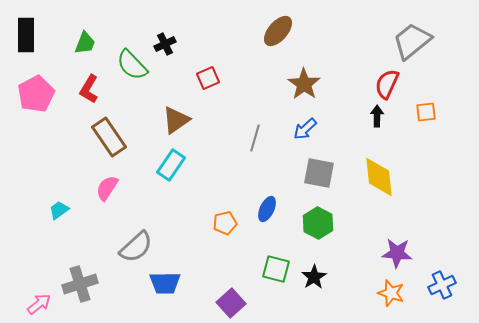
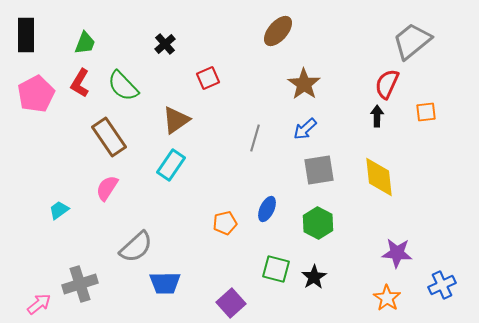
black cross: rotated 15 degrees counterclockwise
green semicircle: moved 9 px left, 21 px down
red L-shape: moved 9 px left, 6 px up
gray square: moved 3 px up; rotated 20 degrees counterclockwise
orange star: moved 4 px left, 5 px down; rotated 16 degrees clockwise
